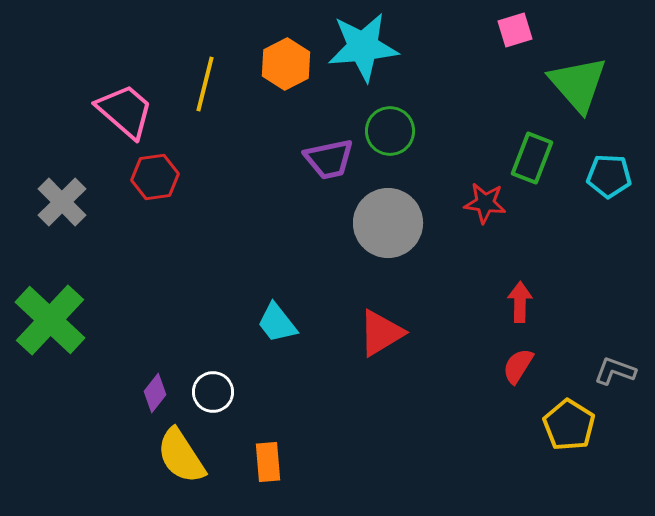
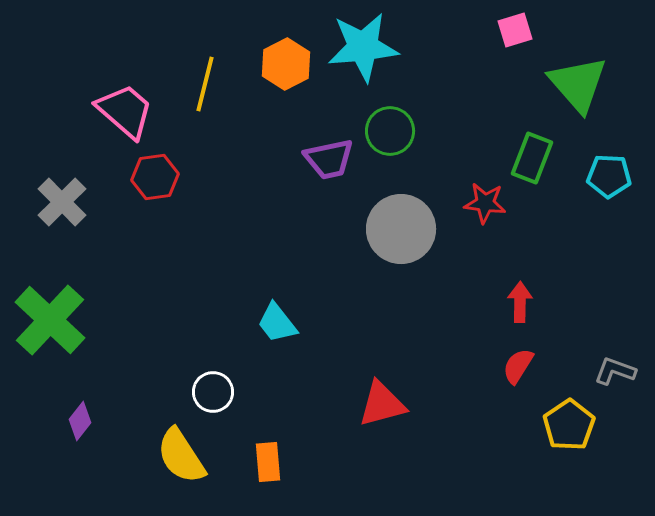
gray circle: moved 13 px right, 6 px down
red triangle: moved 1 px right, 71 px down; rotated 16 degrees clockwise
purple diamond: moved 75 px left, 28 px down
yellow pentagon: rotated 6 degrees clockwise
